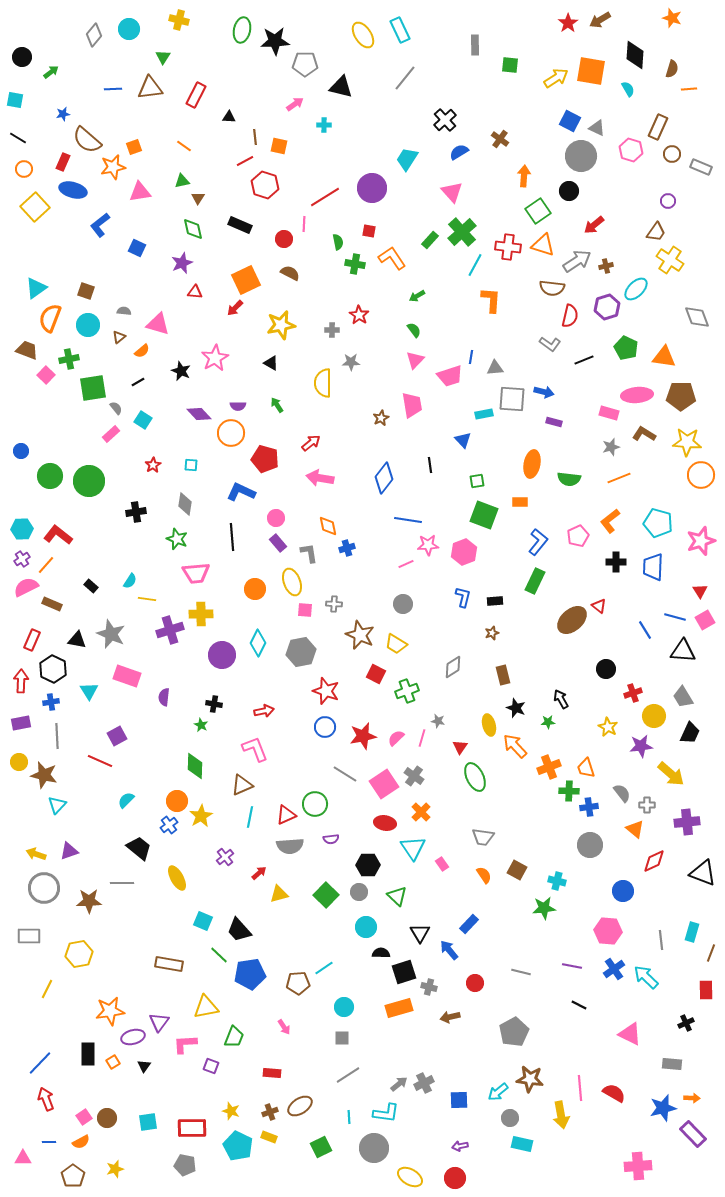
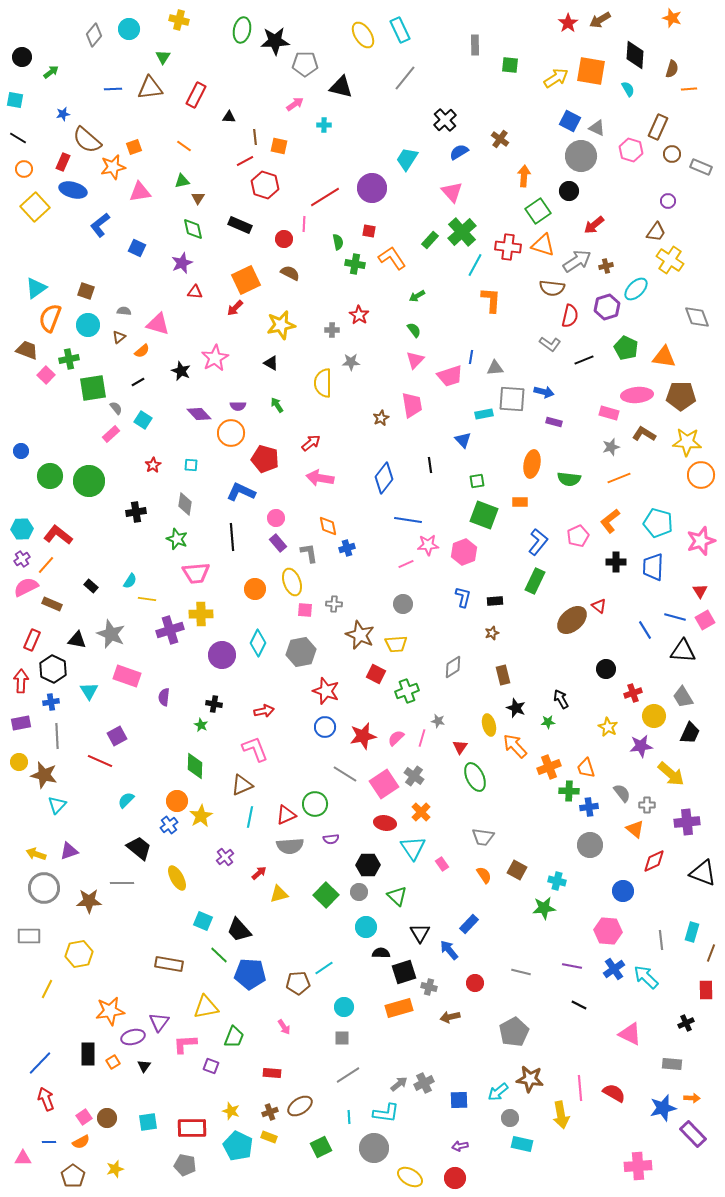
yellow trapezoid at (396, 644): rotated 35 degrees counterclockwise
blue pentagon at (250, 974): rotated 12 degrees clockwise
